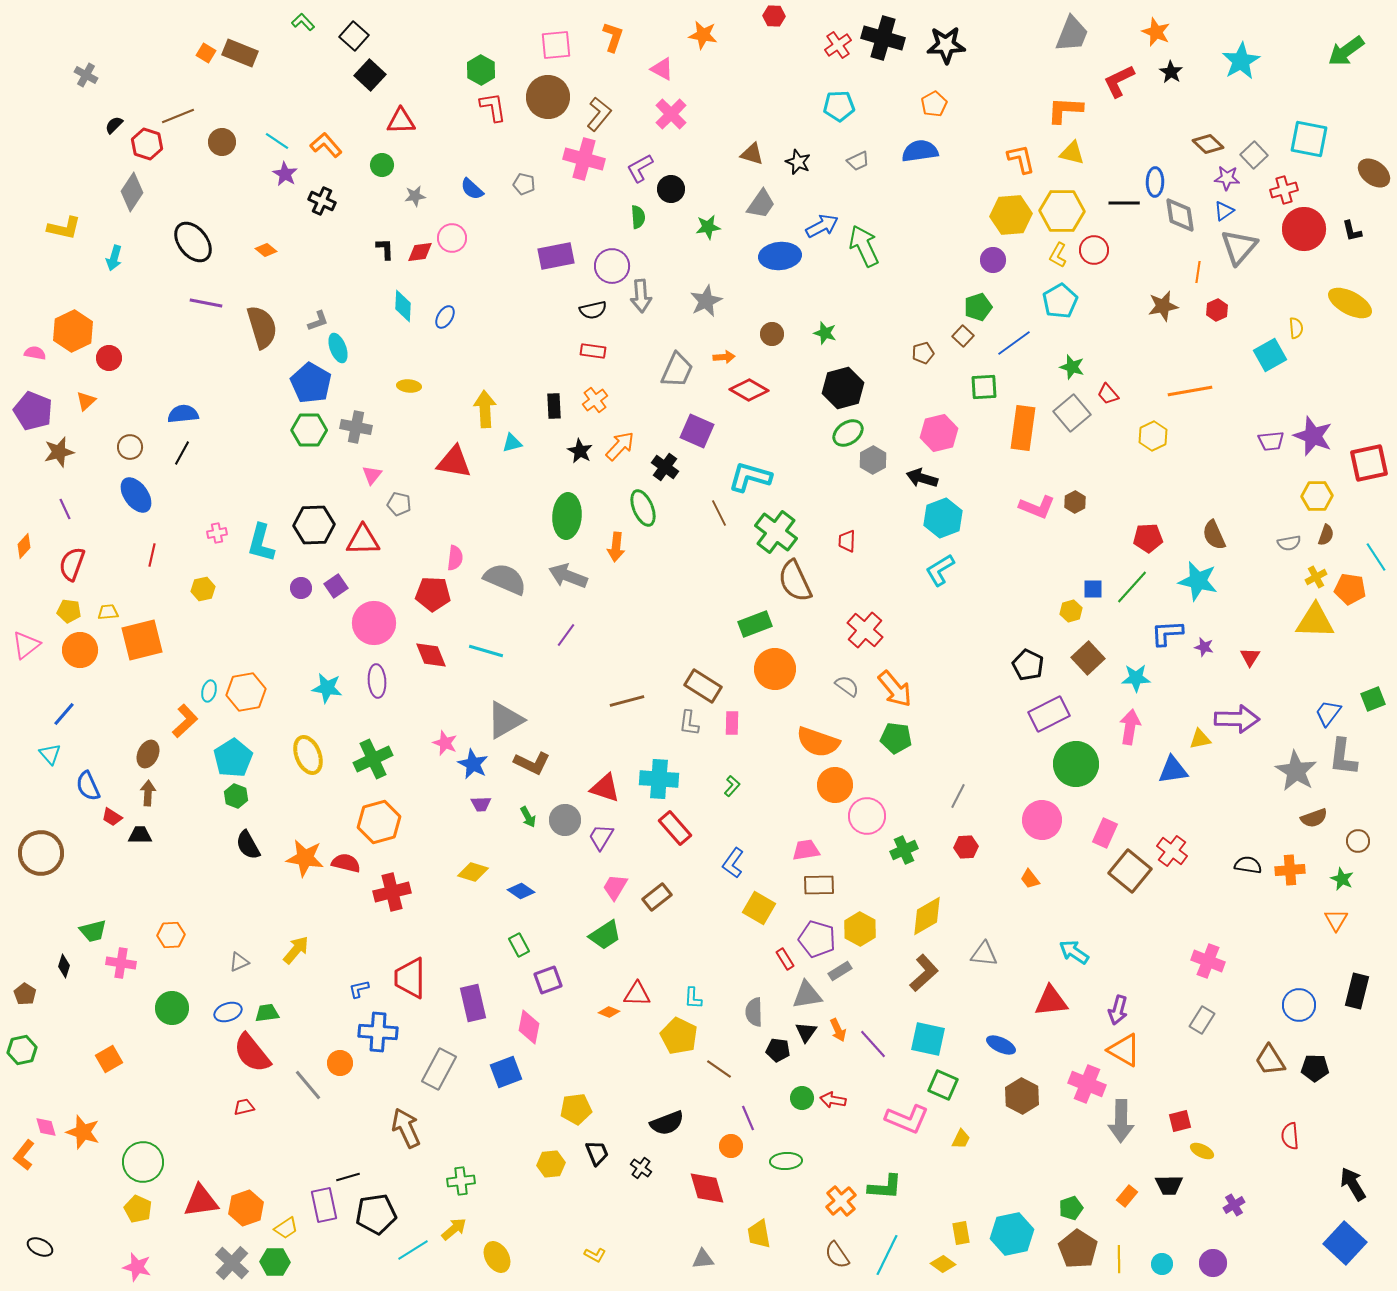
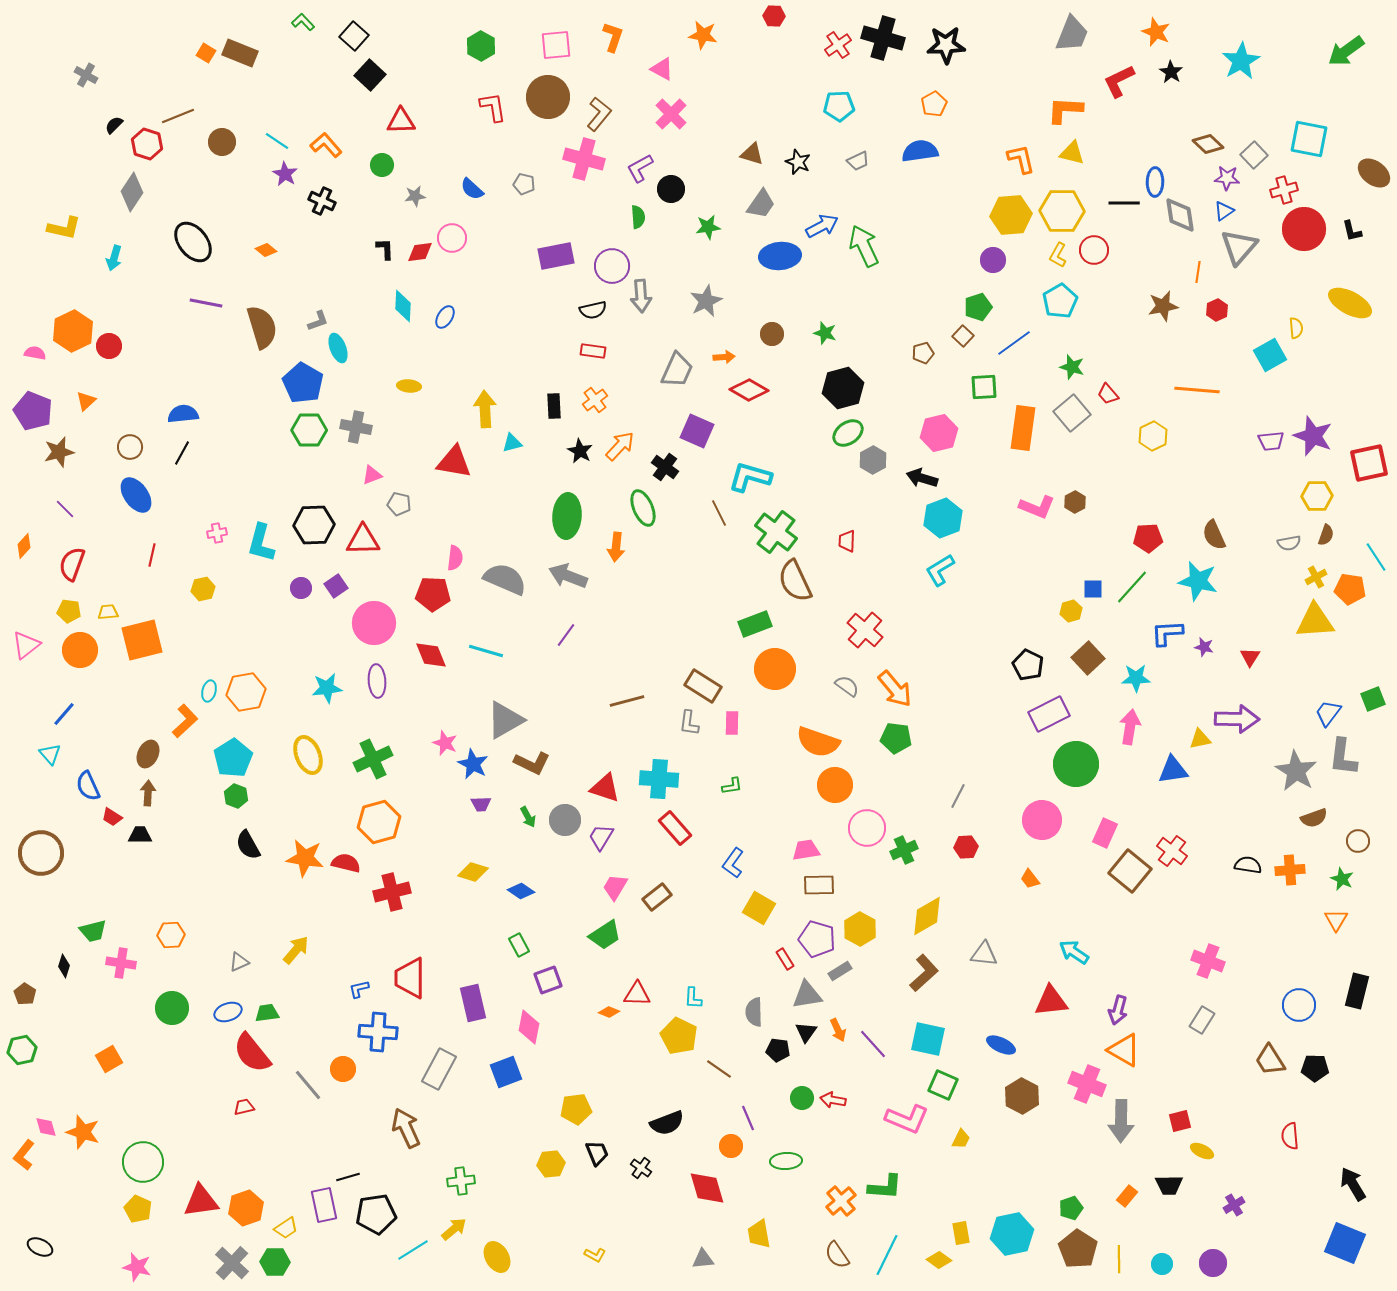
green hexagon at (481, 70): moved 24 px up
red circle at (109, 358): moved 12 px up
blue pentagon at (311, 383): moved 8 px left
orange line at (1190, 391): moved 7 px right, 1 px up; rotated 15 degrees clockwise
pink triangle at (372, 475): rotated 30 degrees clockwise
purple line at (65, 509): rotated 20 degrees counterclockwise
yellow triangle at (1315, 621): rotated 6 degrees counterclockwise
cyan star at (327, 688): rotated 16 degrees counterclockwise
green L-shape at (732, 786): rotated 40 degrees clockwise
pink circle at (867, 816): moved 12 px down
orange circle at (340, 1063): moved 3 px right, 6 px down
blue square at (1345, 1243): rotated 21 degrees counterclockwise
yellow diamond at (943, 1264): moved 4 px left, 4 px up
